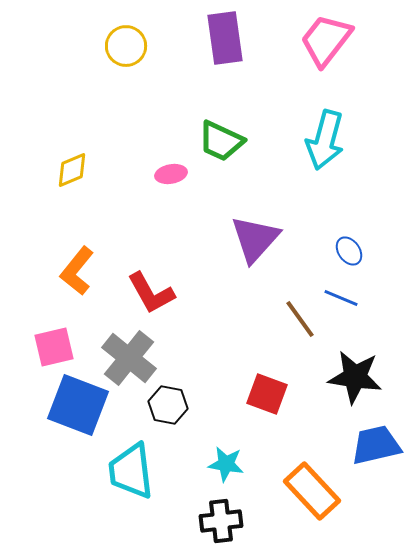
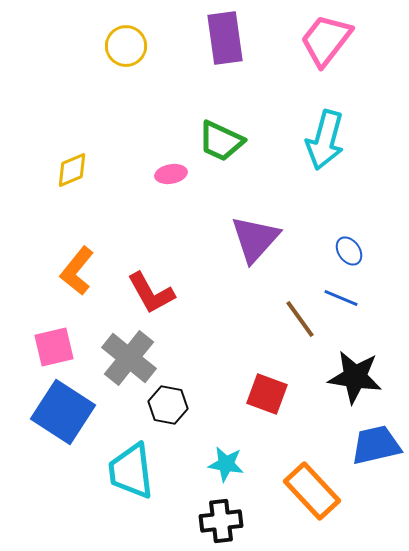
blue square: moved 15 px left, 7 px down; rotated 12 degrees clockwise
